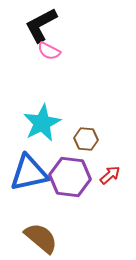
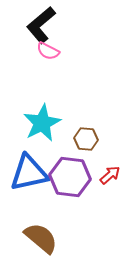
black L-shape: rotated 12 degrees counterclockwise
pink semicircle: moved 1 px left
